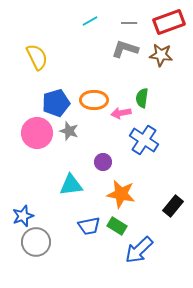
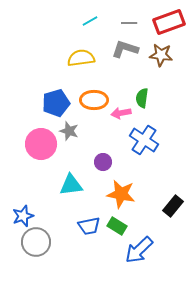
yellow semicircle: moved 44 px right, 1 px down; rotated 72 degrees counterclockwise
pink circle: moved 4 px right, 11 px down
